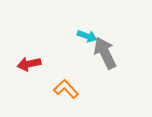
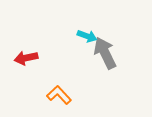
red arrow: moved 3 px left, 6 px up
orange L-shape: moved 7 px left, 6 px down
